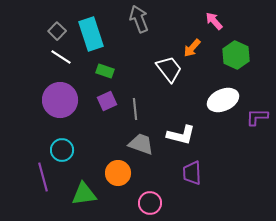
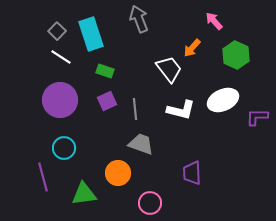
white L-shape: moved 25 px up
cyan circle: moved 2 px right, 2 px up
